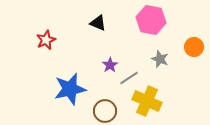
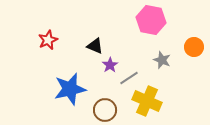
black triangle: moved 3 px left, 23 px down
red star: moved 2 px right
gray star: moved 2 px right, 1 px down
brown circle: moved 1 px up
